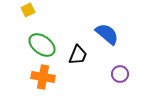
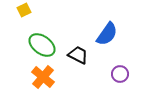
yellow square: moved 4 px left
blue semicircle: rotated 85 degrees clockwise
black trapezoid: rotated 85 degrees counterclockwise
orange cross: rotated 30 degrees clockwise
